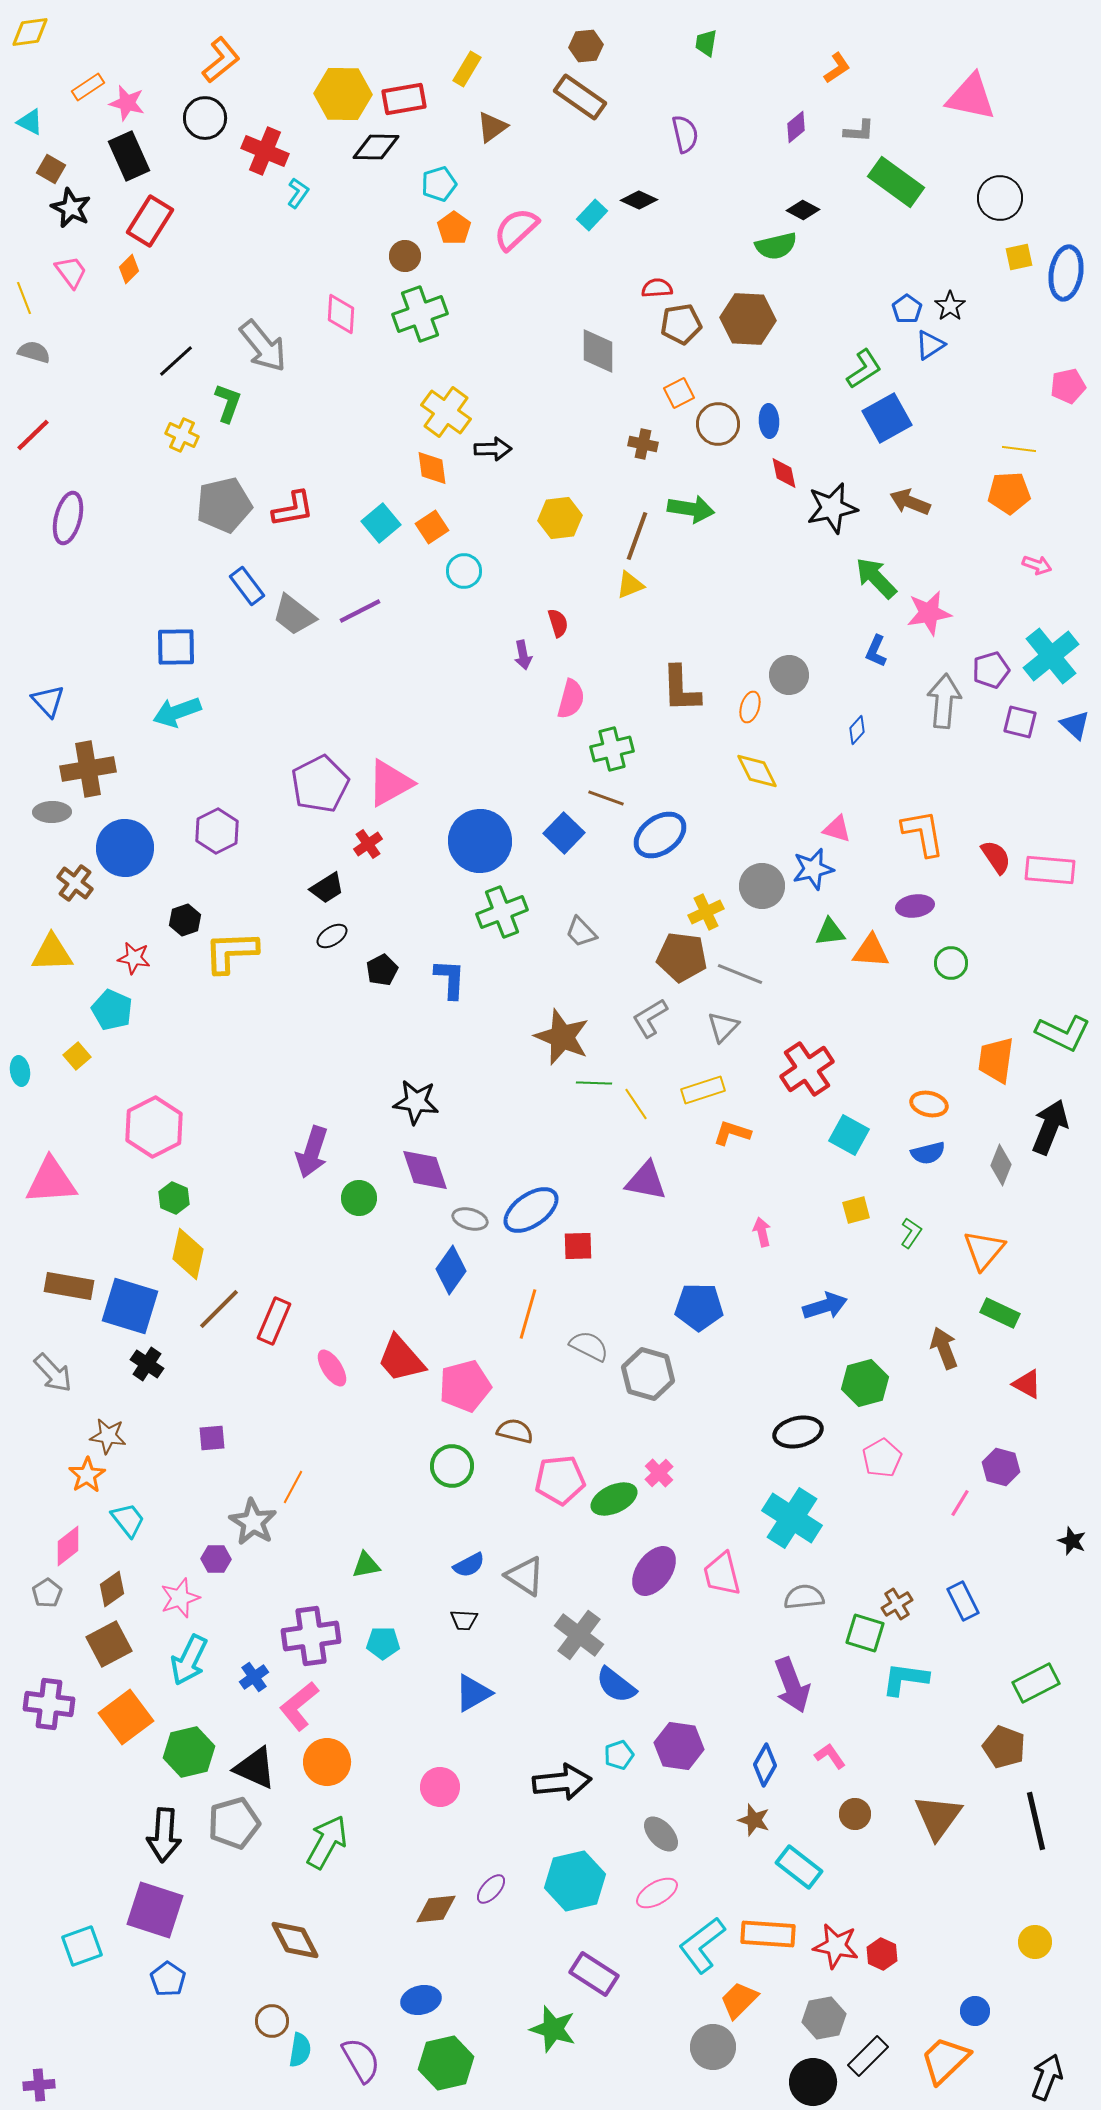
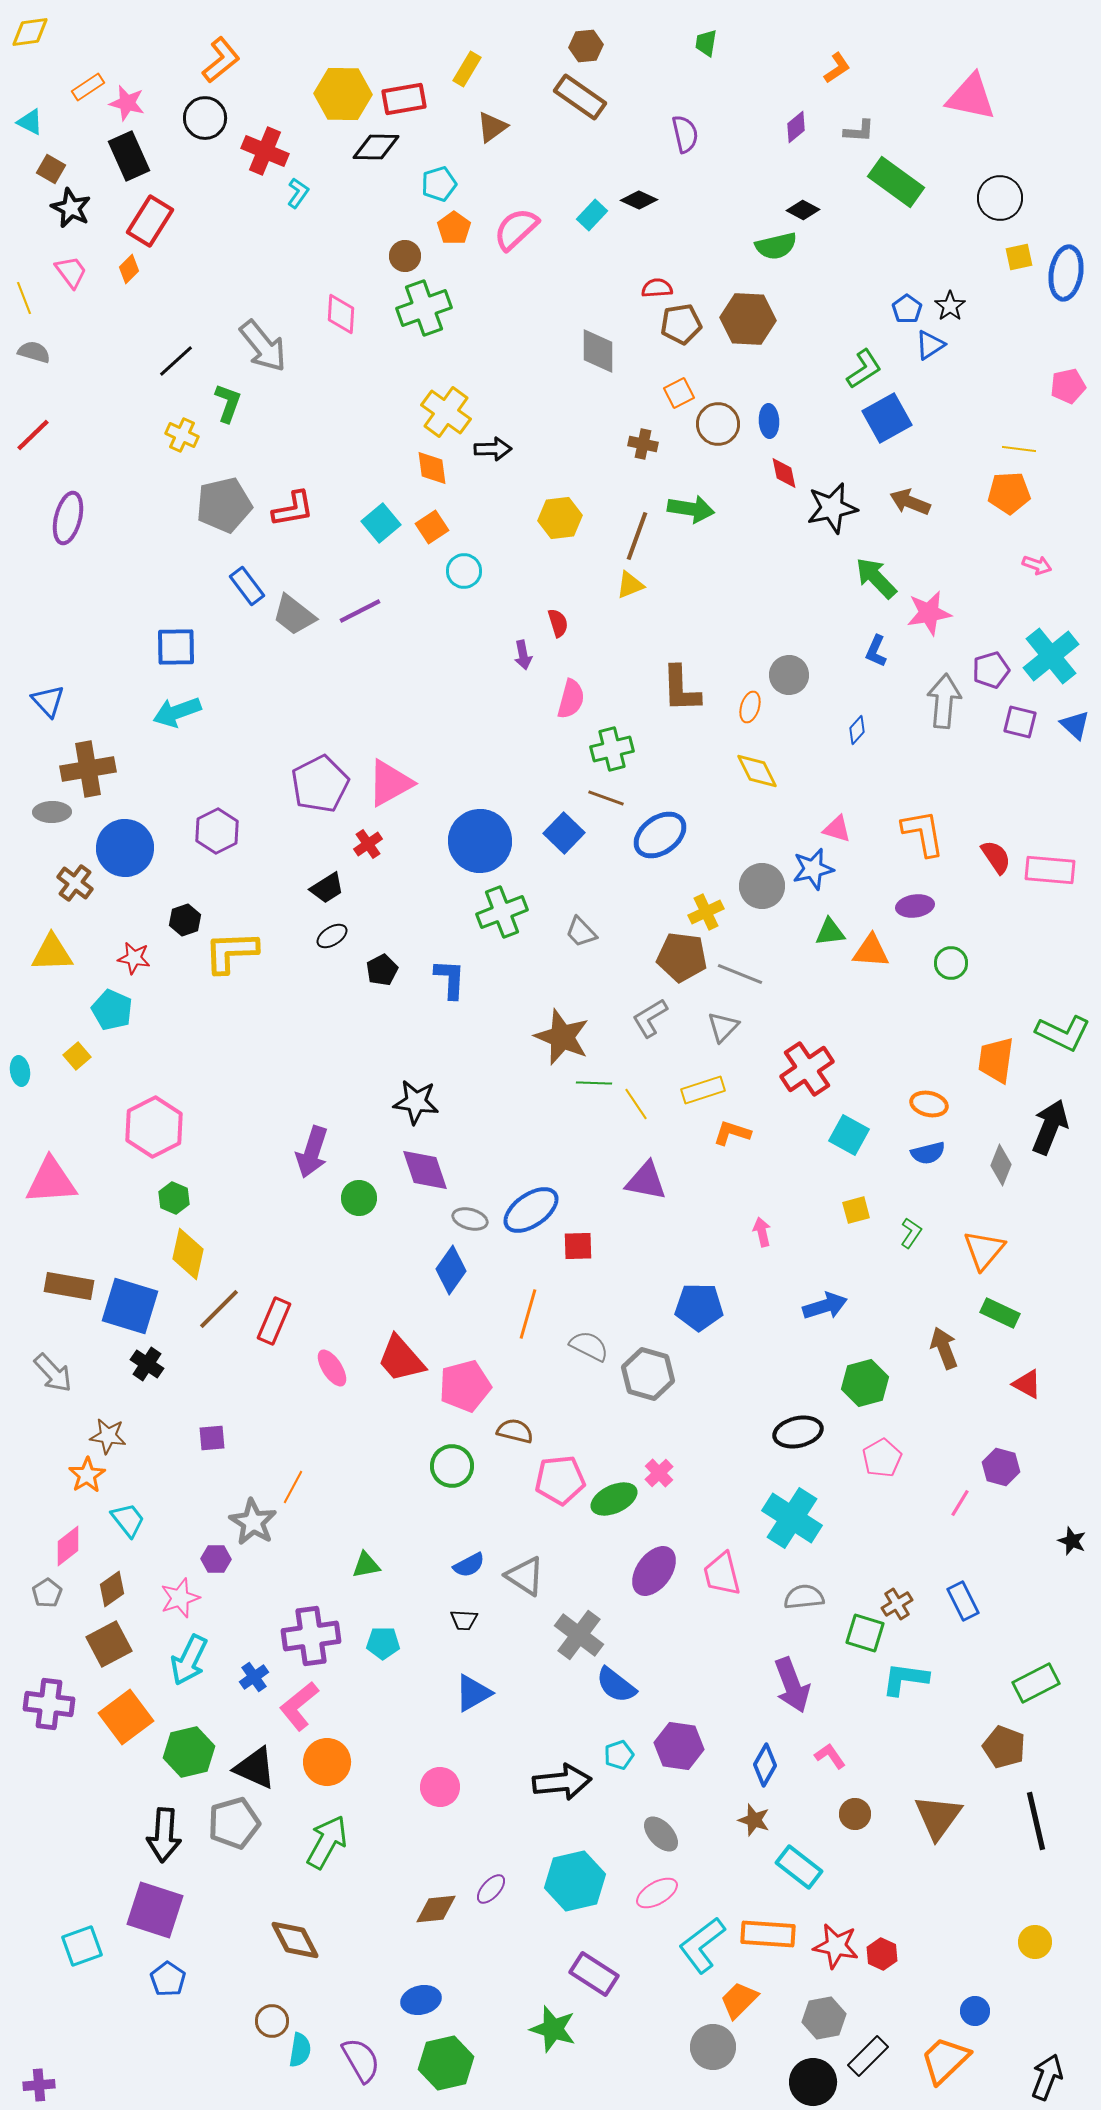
green cross at (420, 314): moved 4 px right, 6 px up
